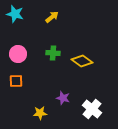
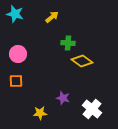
green cross: moved 15 px right, 10 px up
